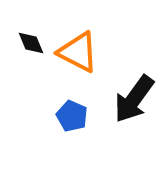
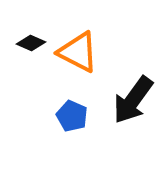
black diamond: rotated 44 degrees counterclockwise
black arrow: moved 1 px left, 1 px down
